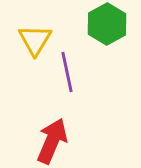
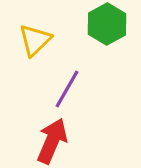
yellow triangle: rotated 15 degrees clockwise
purple line: moved 17 px down; rotated 42 degrees clockwise
